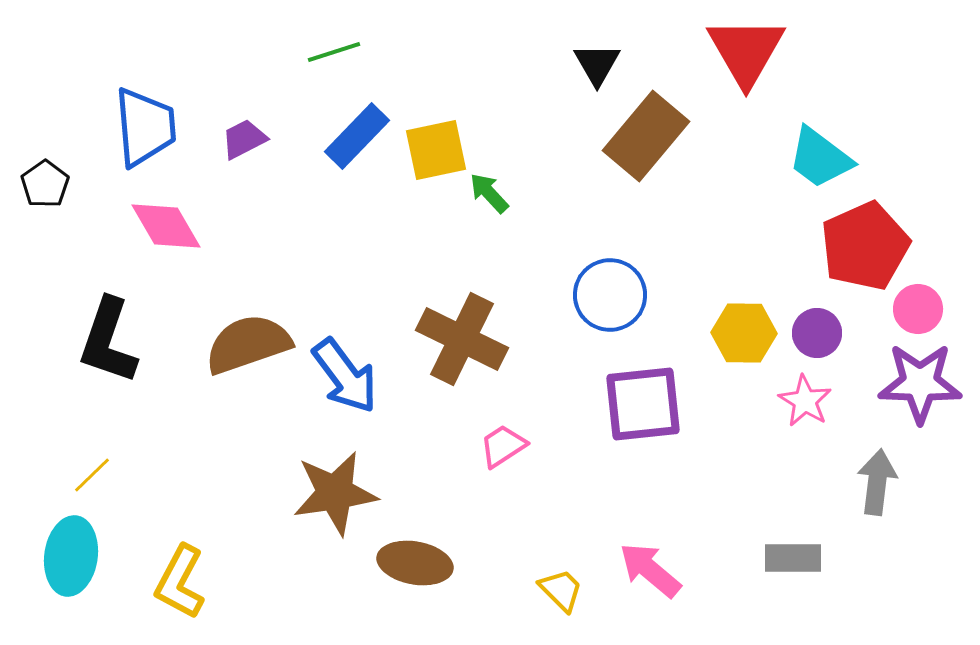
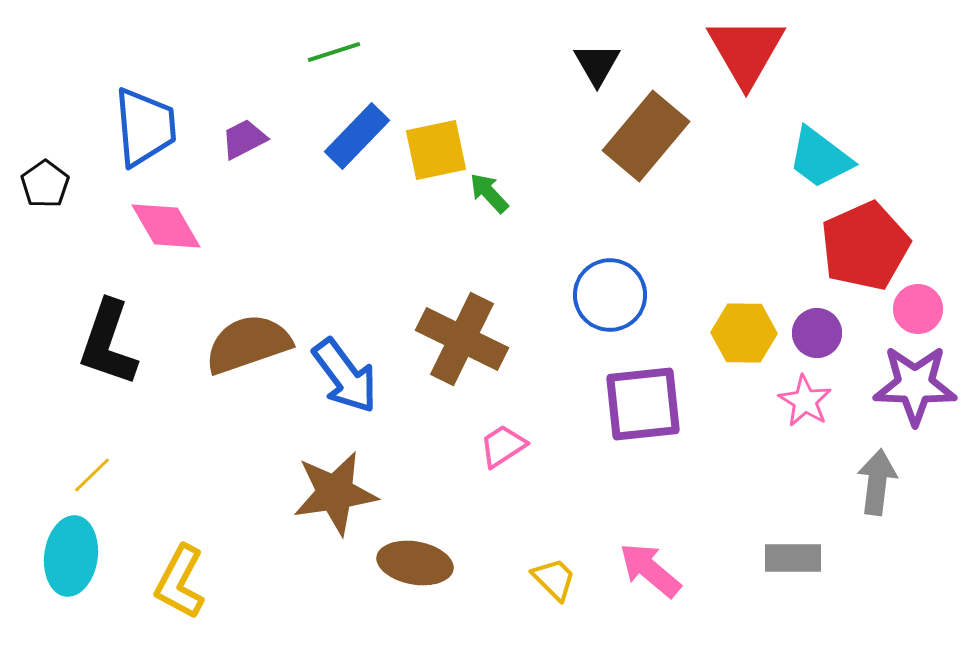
black L-shape: moved 2 px down
purple star: moved 5 px left, 2 px down
yellow trapezoid: moved 7 px left, 11 px up
